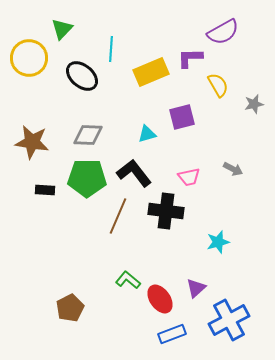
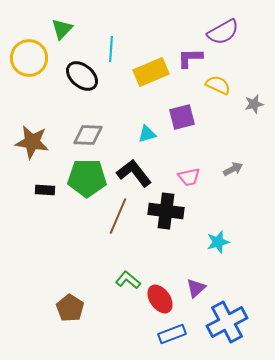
yellow semicircle: rotated 35 degrees counterclockwise
gray arrow: rotated 54 degrees counterclockwise
brown pentagon: rotated 12 degrees counterclockwise
blue cross: moved 2 px left, 2 px down
